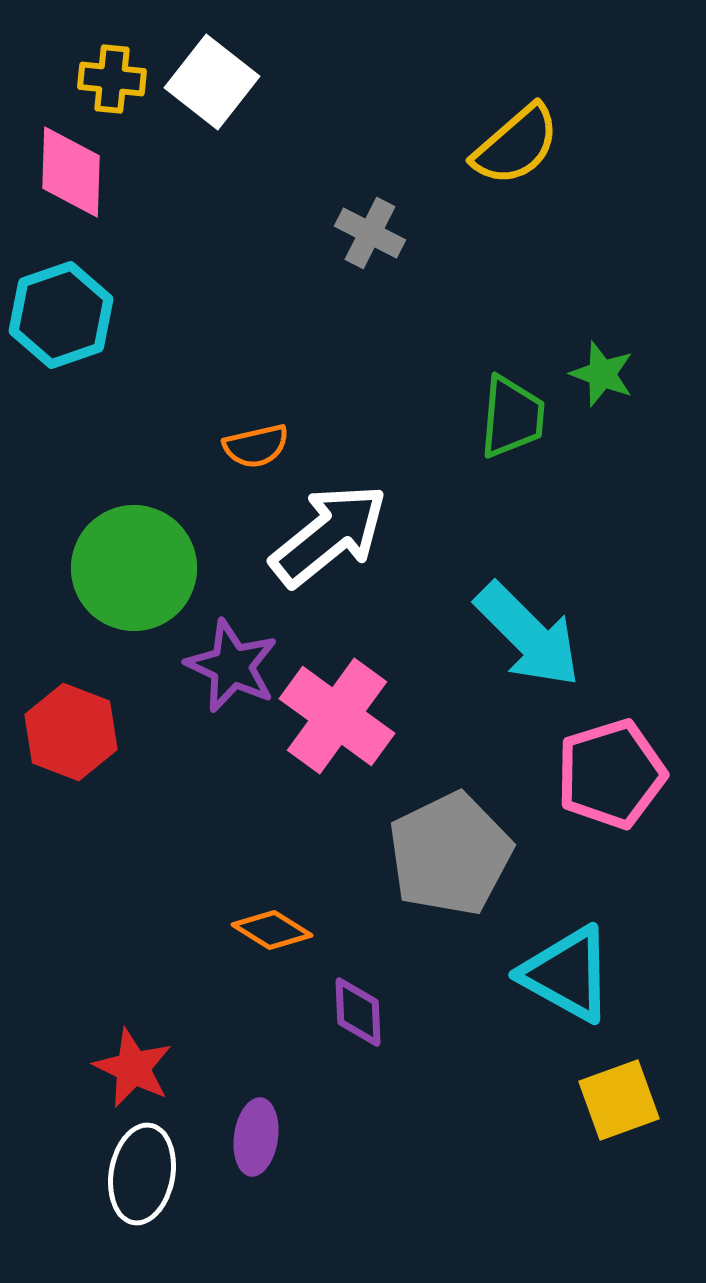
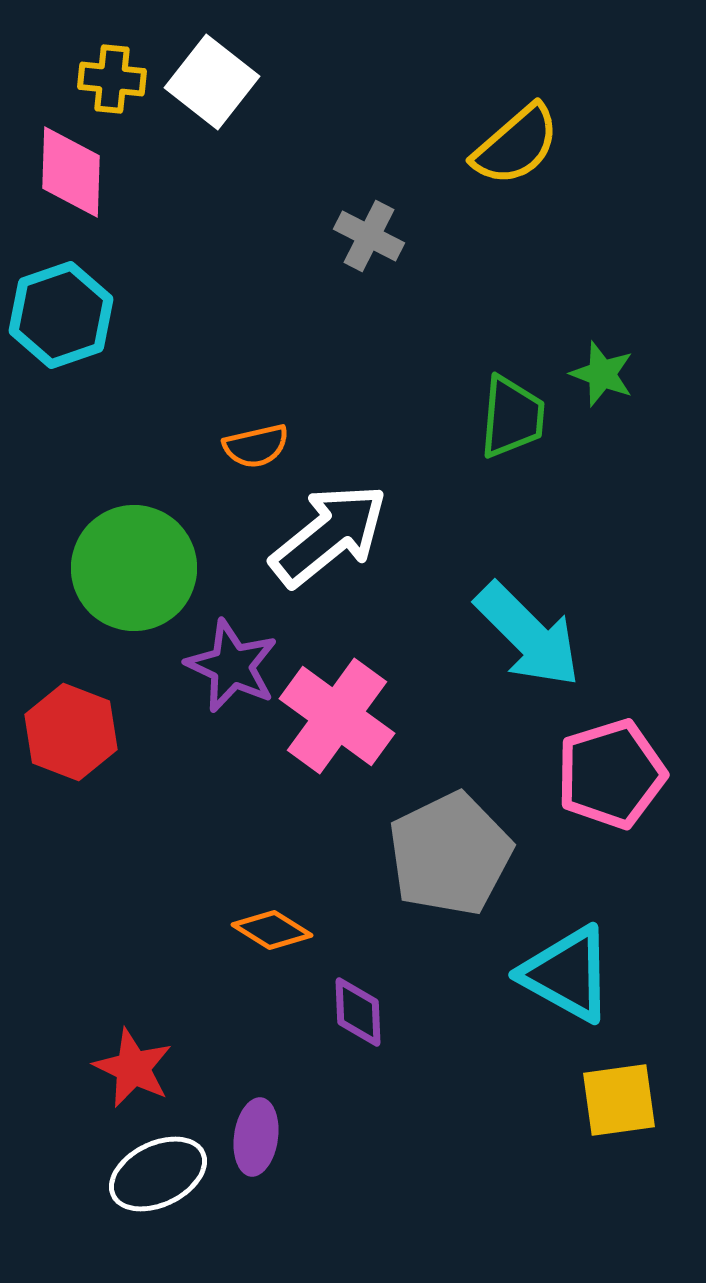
gray cross: moved 1 px left, 3 px down
yellow square: rotated 12 degrees clockwise
white ellipse: moved 16 px right; rotated 54 degrees clockwise
